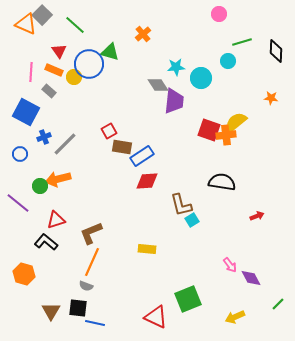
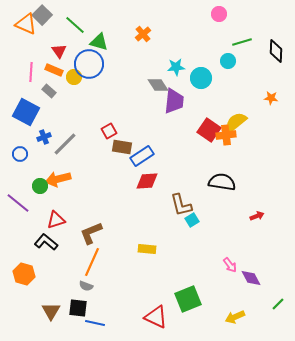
green triangle at (110, 52): moved 11 px left, 10 px up
red square at (209, 130): rotated 15 degrees clockwise
